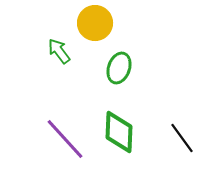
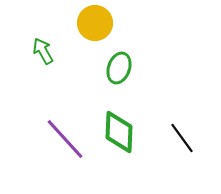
green arrow: moved 16 px left; rotated 8 degrees clockwise
